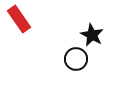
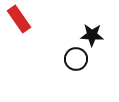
black star: rotated 25 degrees counterclockwise
